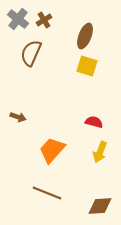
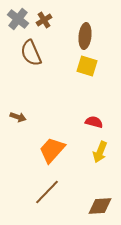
brown ellipse: rotated 15 degrees counterclockwise
brown semicircle: rotated 48 degrees counterclockwise
brown line: moved 1 px up; rotated 68 degrees counterclockwise
